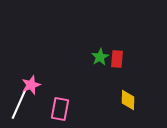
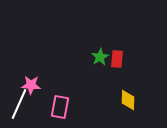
pink star: rotated 24 degrees clockwise
pink rectangle: moved 2 px up
